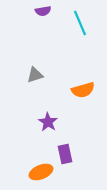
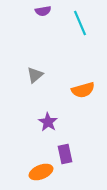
gray triangle: rotated 24 degrees counterclockwise
